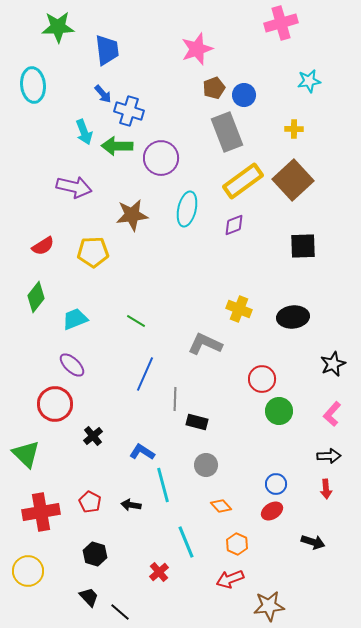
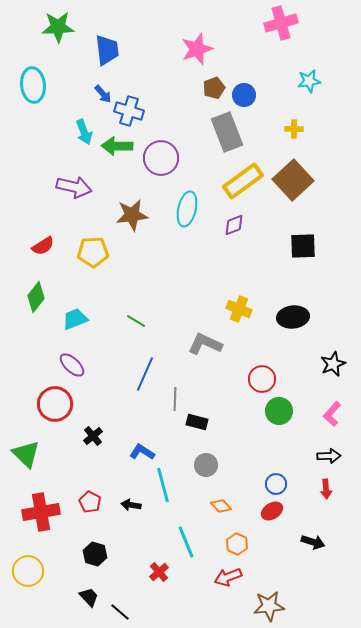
red arrow at (230, 579): moved 2 px left, 2 px up
